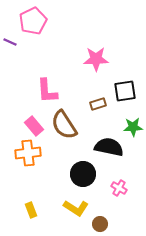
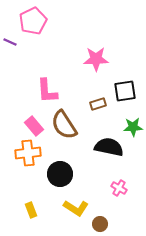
black circle: moved 23 px left
